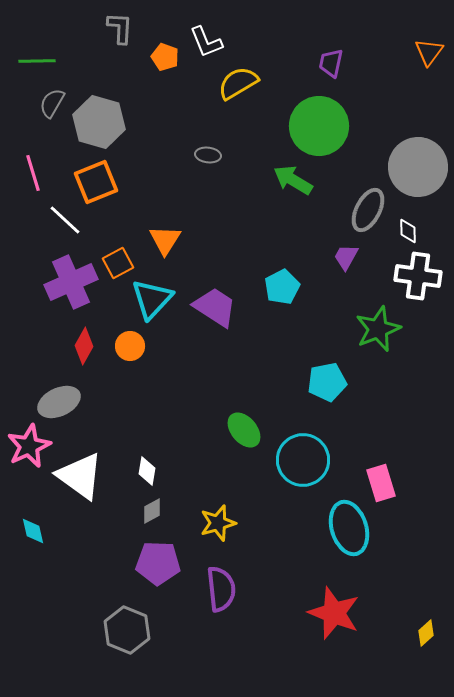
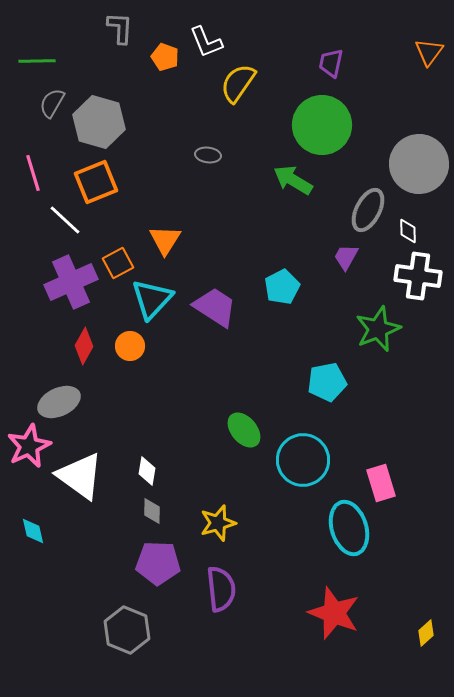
yellow semicircle at (238, 83): rotated 24 degrees counterclockwise
green circle at (319, 126): moved 3 px right, 1 px up
gray circle at (418, 167): moved 1 px right, 3 px up
gray diamond at (152, 511): rotated 60 degrees counterclockwise
